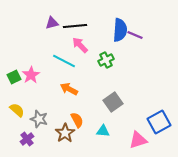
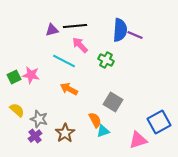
purple triangle: moved 7 px down
green cross: rotated 35 degrees counterclockwise
pink star: rotated 30 degrees counterclockwise
gray square: rotated 24 degrees counterclockwise
orange semicircle: moved 18 px right
cyan triangle: rotated 24 degrees counterclockwise
purple cross: moved 8 px right, 3 px up
